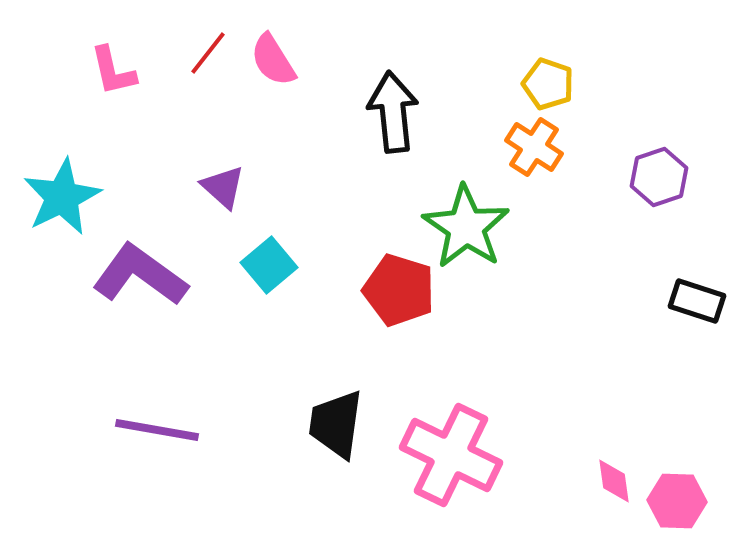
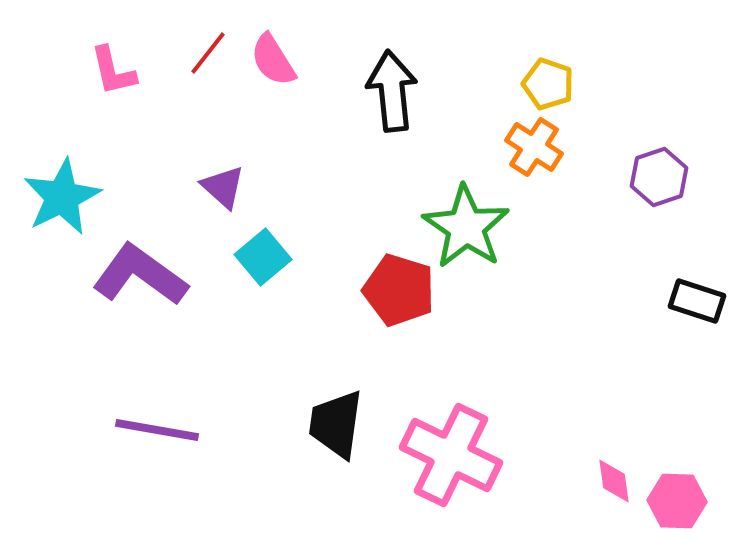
black arrow: moved 1 px left, 21 px up
cyan square: moved 6 px left, 8 px up
